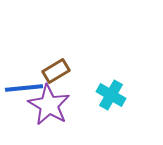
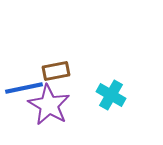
brown rectangle: rotated 20 degrees clockwise
blue line: rotated 6 degrees counterclockwise
